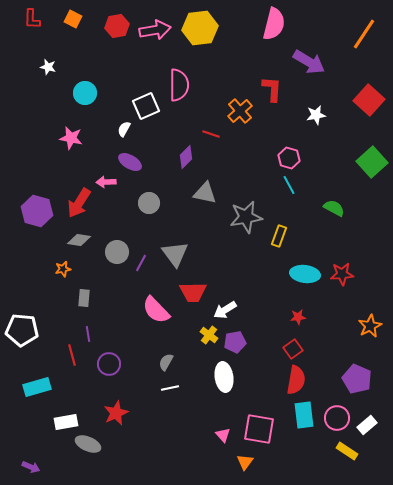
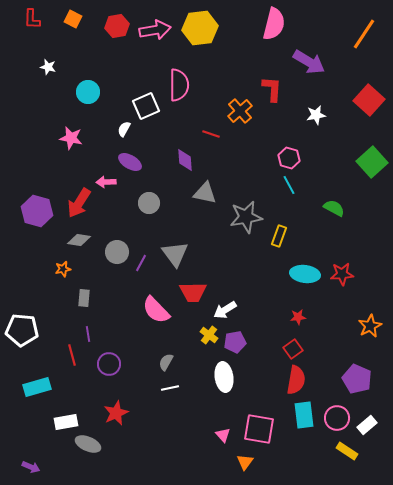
cyan circle at (85, 93): moved 3 px right, 1 px up
purple diamond at (186, 157): moved 1 px left, 3 px down; rotated 50 degrees counterclockwise
